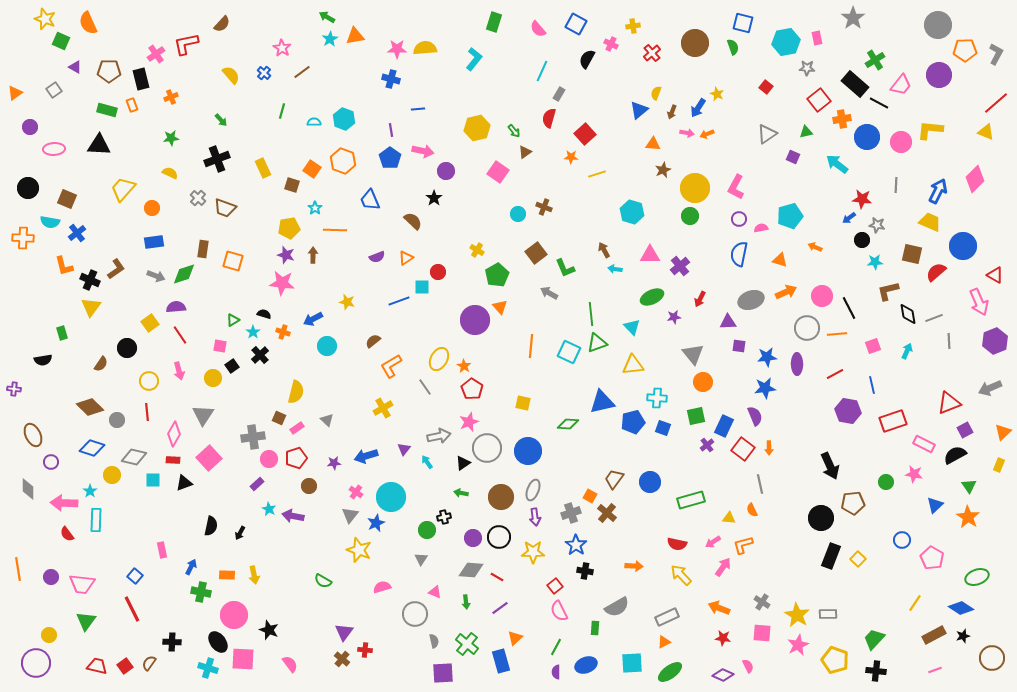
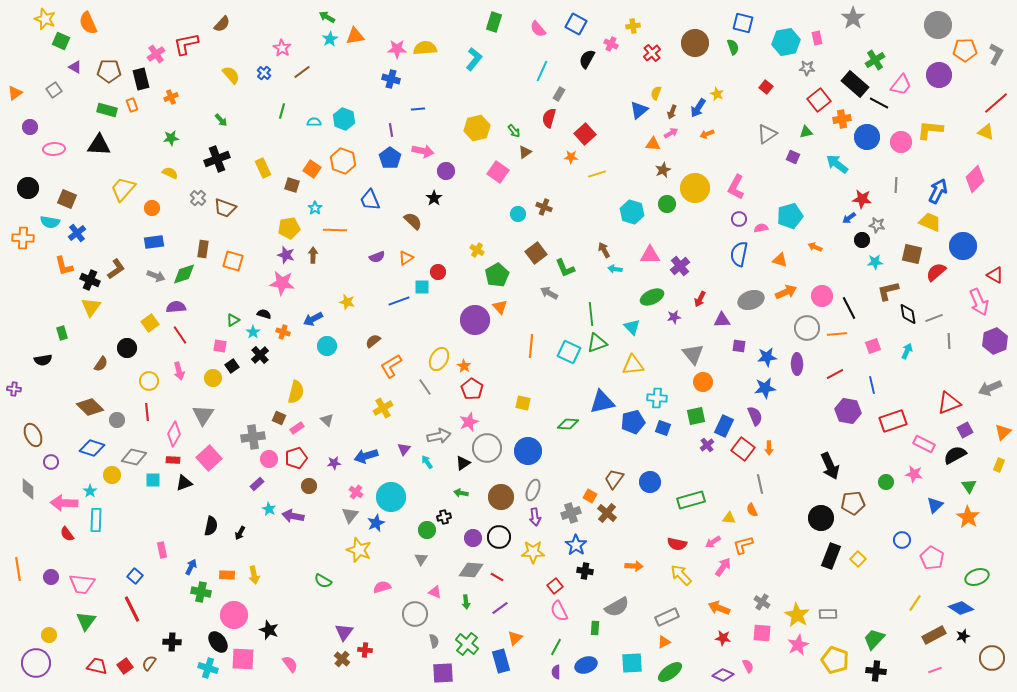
pink arrow at (687, 133): moved 16 px left; rotated 40 degrees counterclockwise
green circle at (690, 216): moved 23 px left, 12 px up
purple triangle at (728, 322): moved 6 px left, 2 px up
